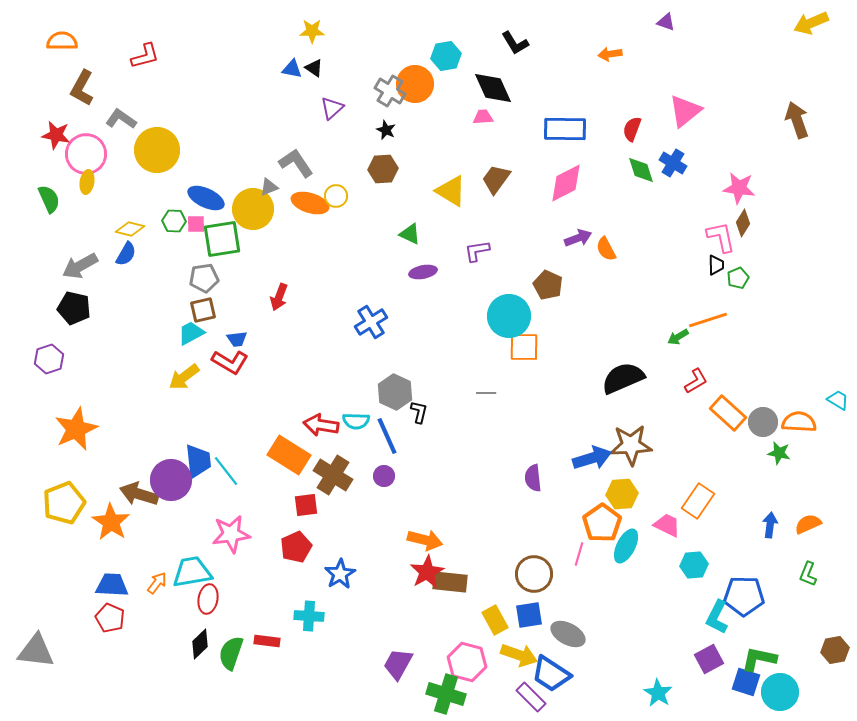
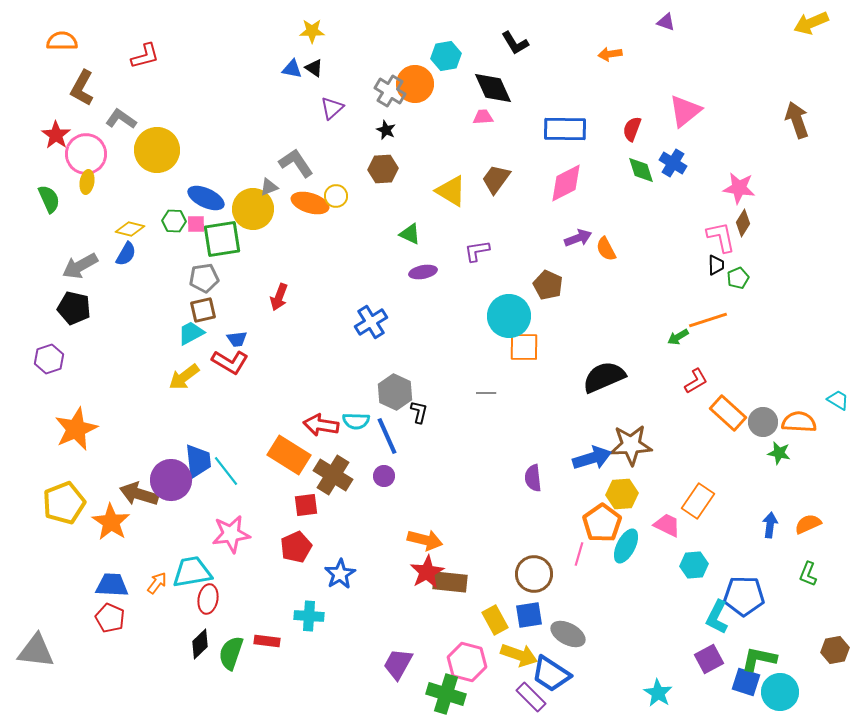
red star at (56, 135): rotated 24 degrees clockwise
black semicircle at (623, 378): moved 19 px left, 1 px up
